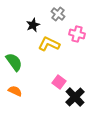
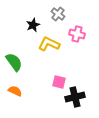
pink square: rotated 24 degrees counterclockwise
black cross: rotated 30 degrees clockwise
